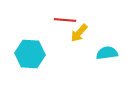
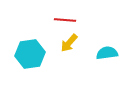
yellow arrow: moved 10 px left, 10 px down
cyan hexagon: rotated 12 degrees counterclockwise
